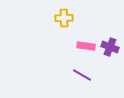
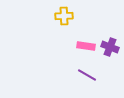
yellow cross: moved 2 px up
purple line: moved 5 px right
